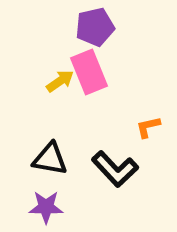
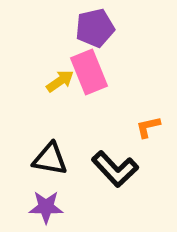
purple pentagon: moved 1 px down
